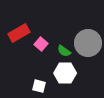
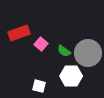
red rectangle: rotated 10 degrees clockwise
gray circle: moved 10 px down
white hexagon: moved 6 px right, 3 px down
